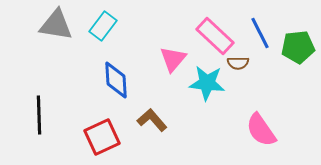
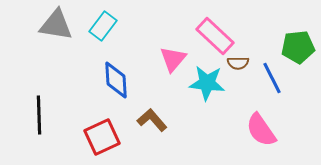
blue line: moved 12 px right, 45 px down
